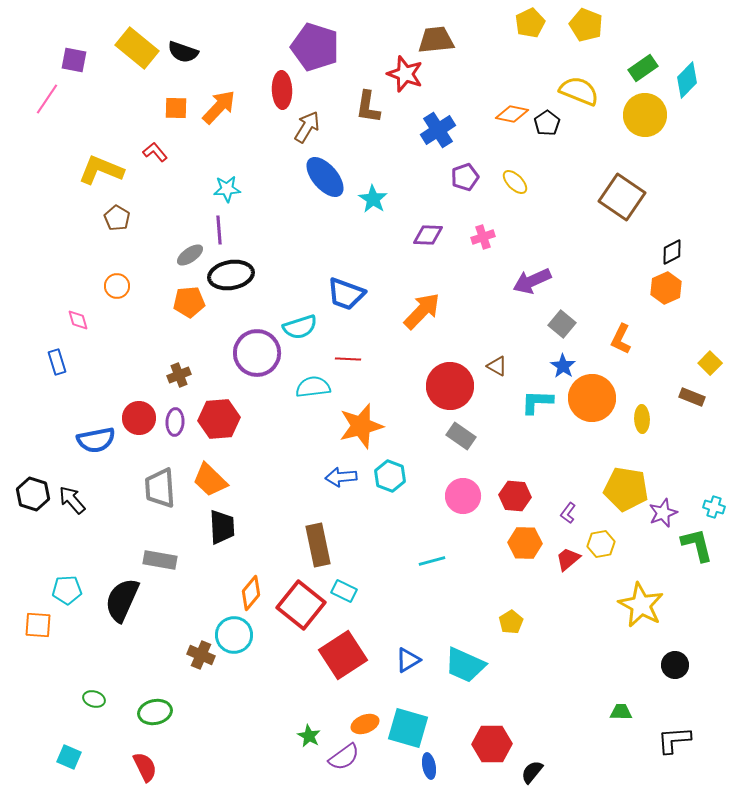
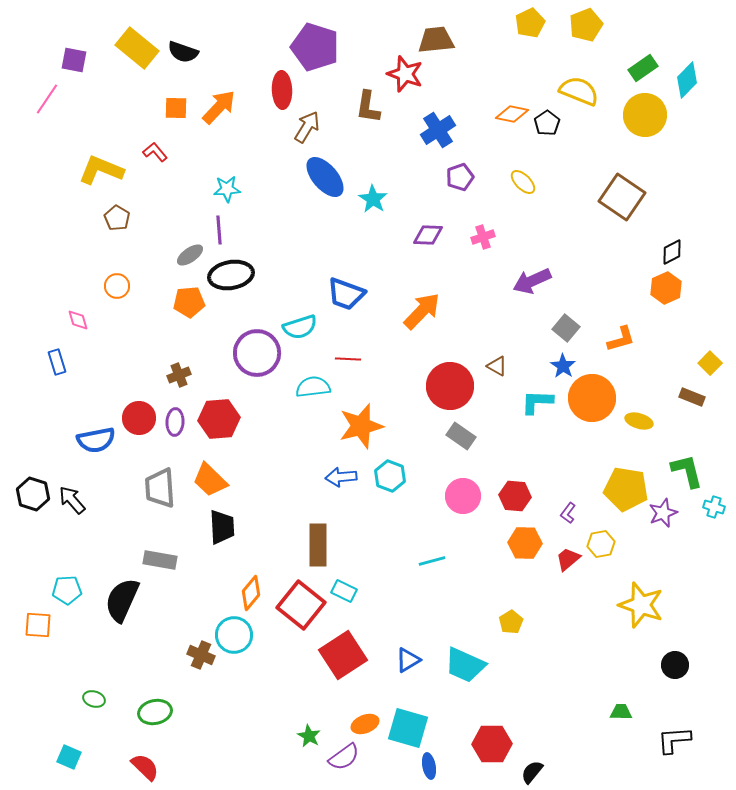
yellow pentagon at (586, 25): rotated 28 degrees clockwise
purple pentagon at (465, 177): moved 5 px left
yellow ellipse at (515, 182): moved 8 px right
gray square at (562, 324): moved 4 px right, 4 px down
orange L-shape at (621, 339): rotated 132 degrees counterclockwise
yellow ellipse at (642, 419): moved 3 px left, 2 px down; rotated 72 degrees counterclockwise
brown rectangle at (318, 545): rotated 12 degrees clockwise
green L-shape at (697, 545): moved 10 px left, 74 px up
yellow star at (641, 605): rotated 9 degrees counterclockwise
red semicircle at (145, 767): rotated 20 degrees counterclockwise
